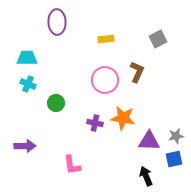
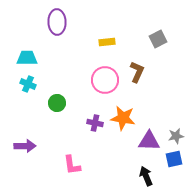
yellow rectangle: moved 1 px right, 3 px down
green circle: moved 1 px right
